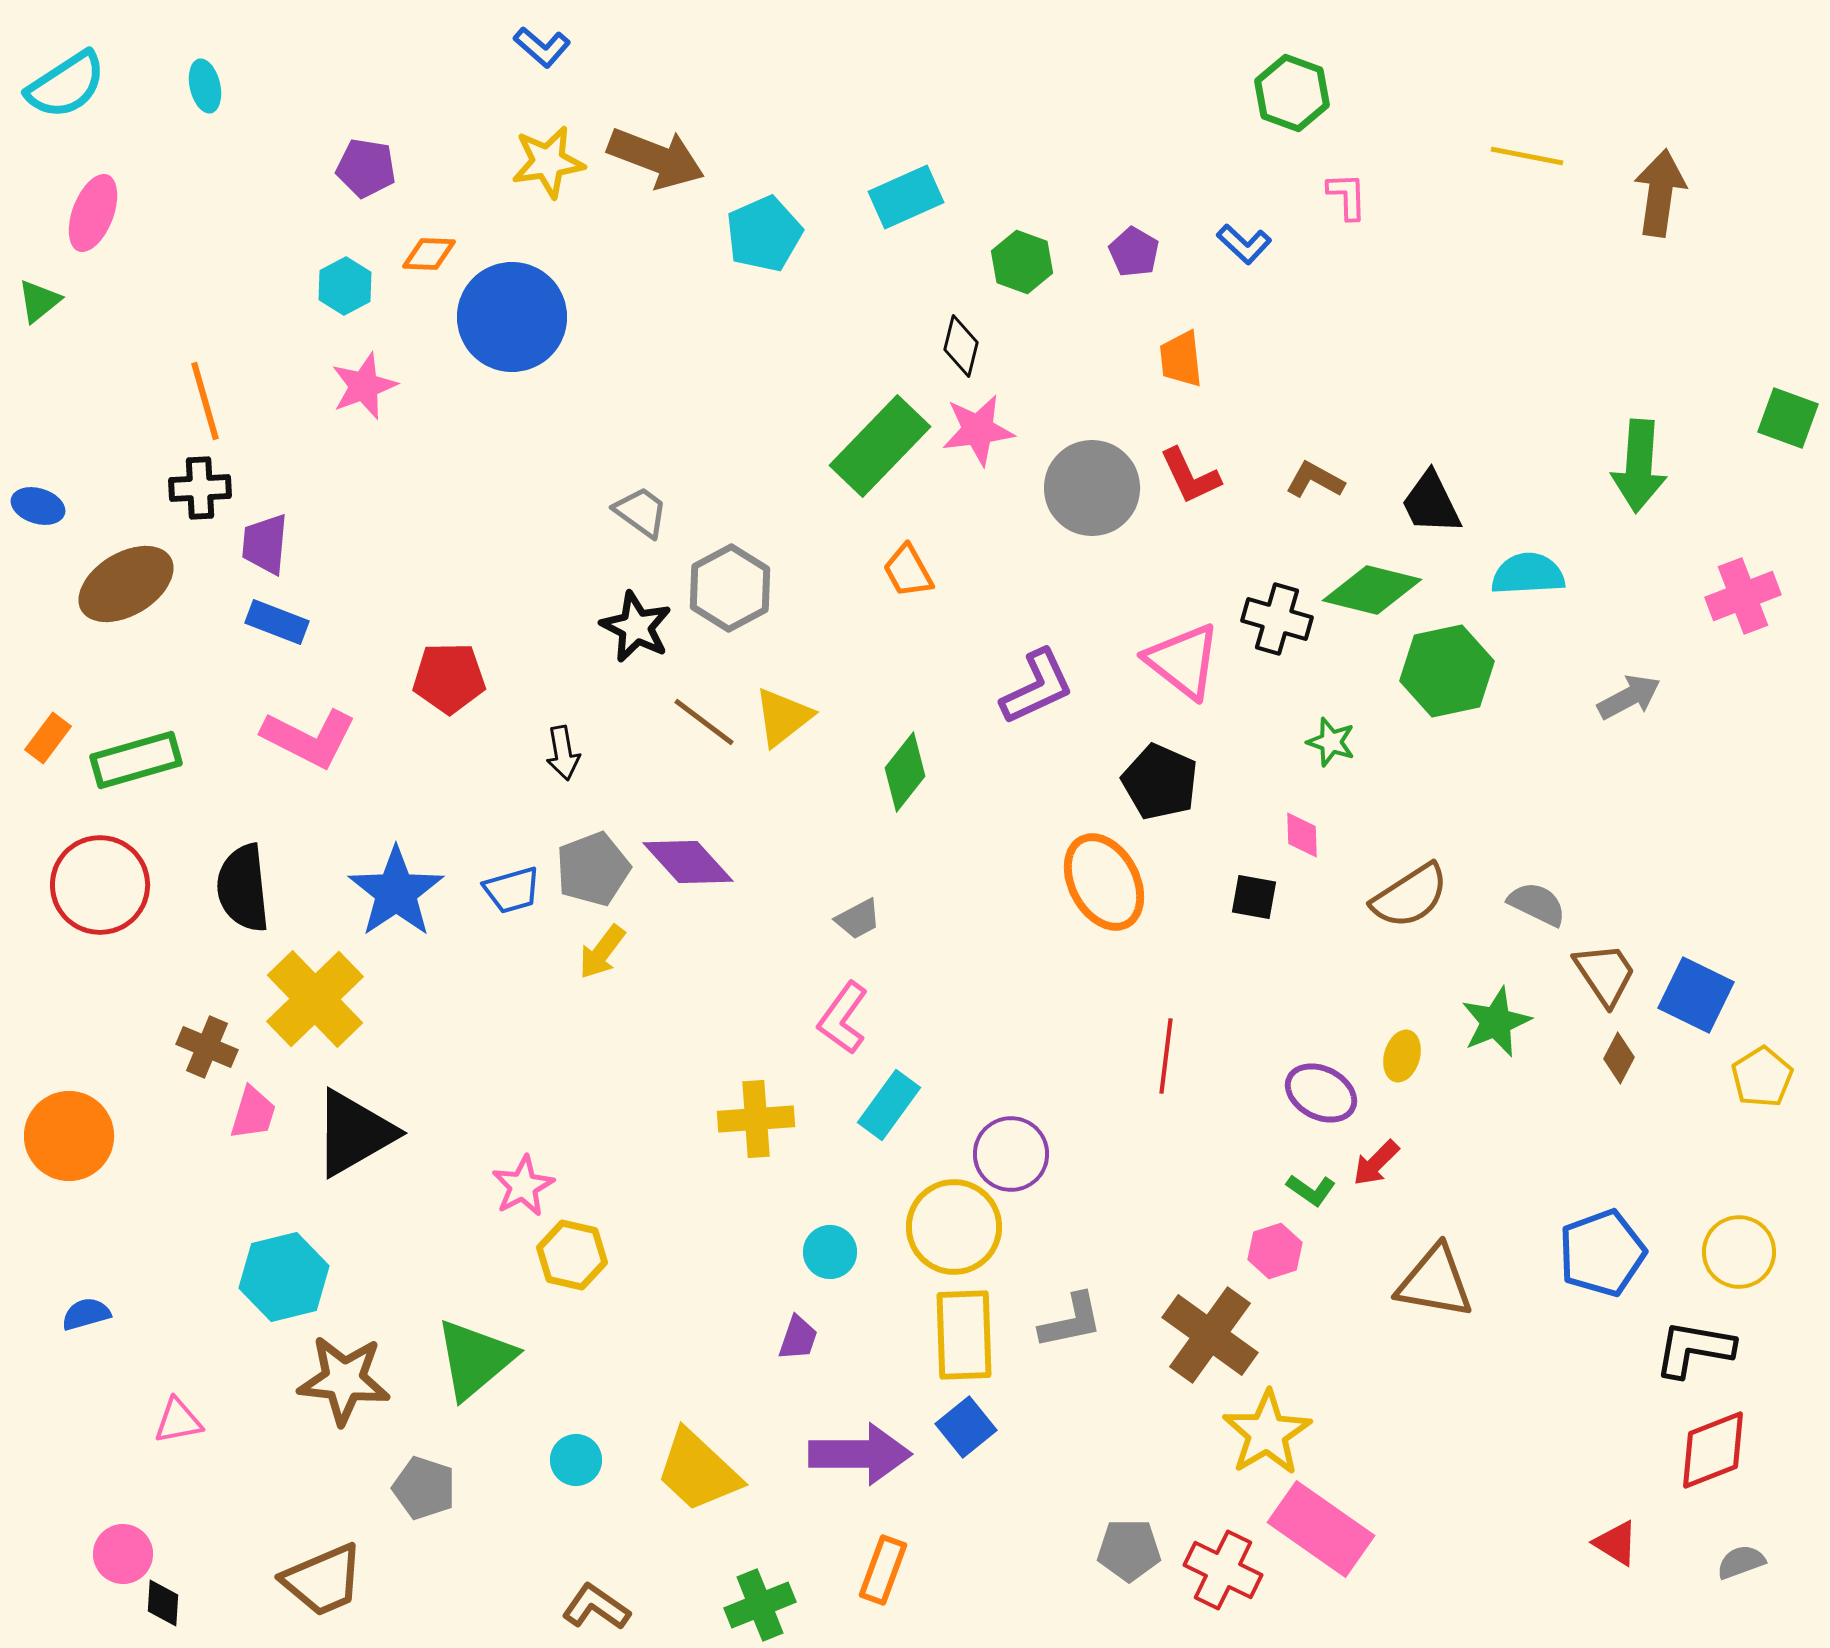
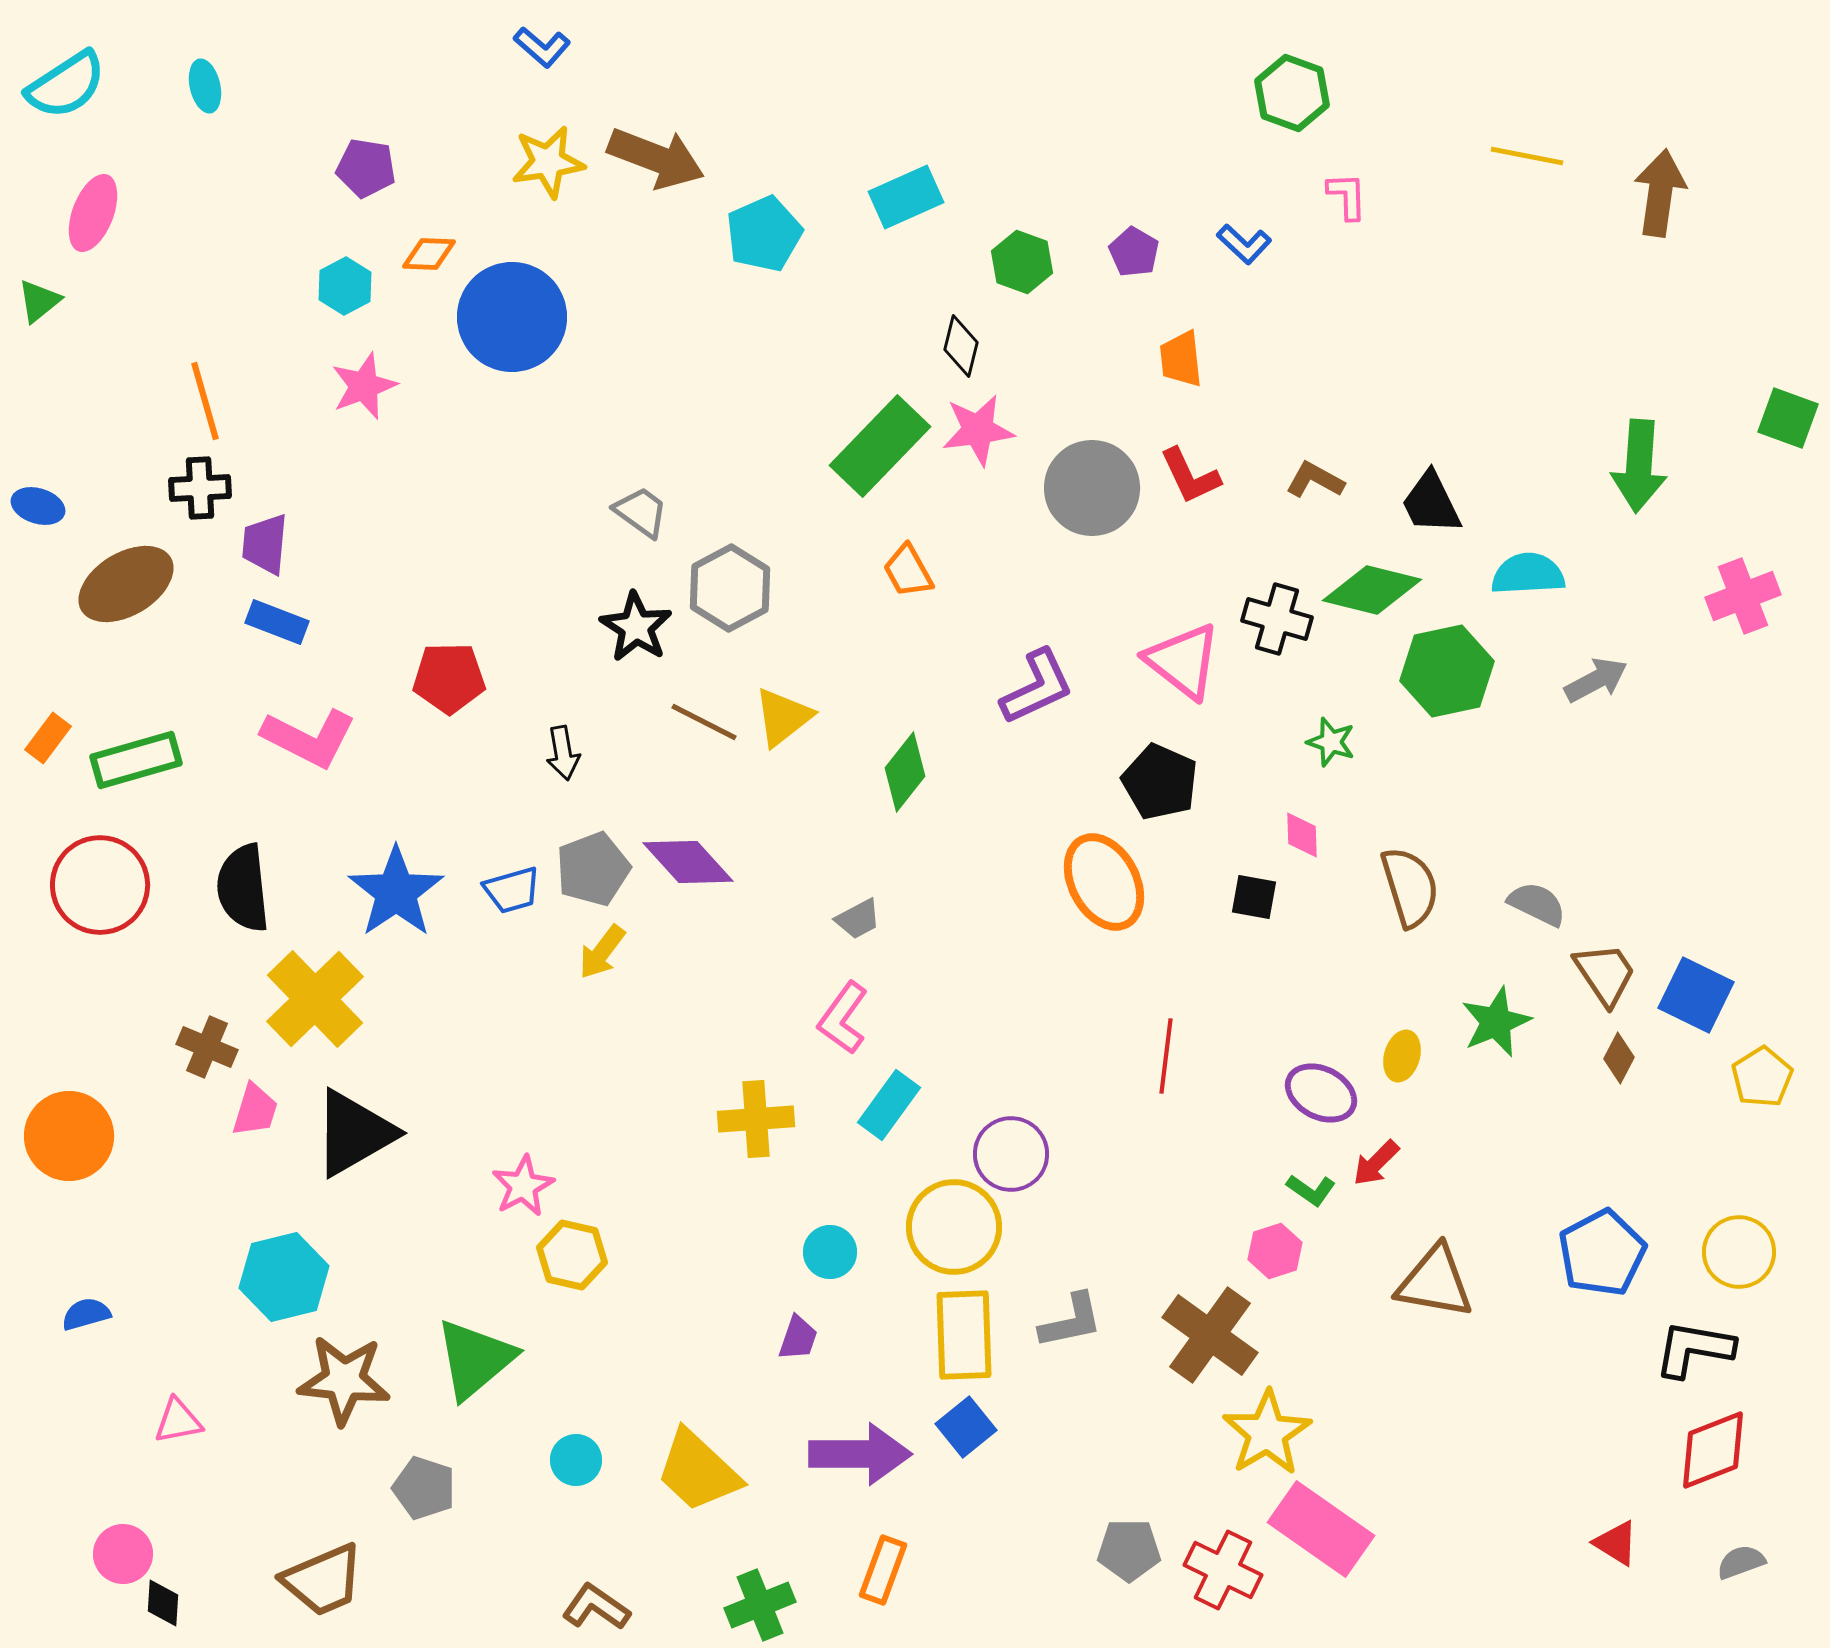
black star at (636, 627): rotated 6 degrees clockwise
gray arrow at (1629, 697): moved 33 px left, 17 px up
brown line at (704, 722): rotated 10 degrees counterclockwise
brown semicircle at (1410, 896): moved 9 px up; rotated 74 degrees counterclockwise
pink trapezoid at (253, 1113): moved 2 px right, 3 px up
blue pentagon at (1602, 1253): rotated 8 degrees counterclockwise
